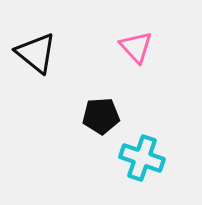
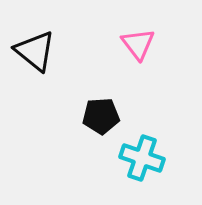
pink triangle: moved 2 px right, 3 px up; rotated 6 degrees clockwise
black triangle: moved 1 px left, 2 px up
